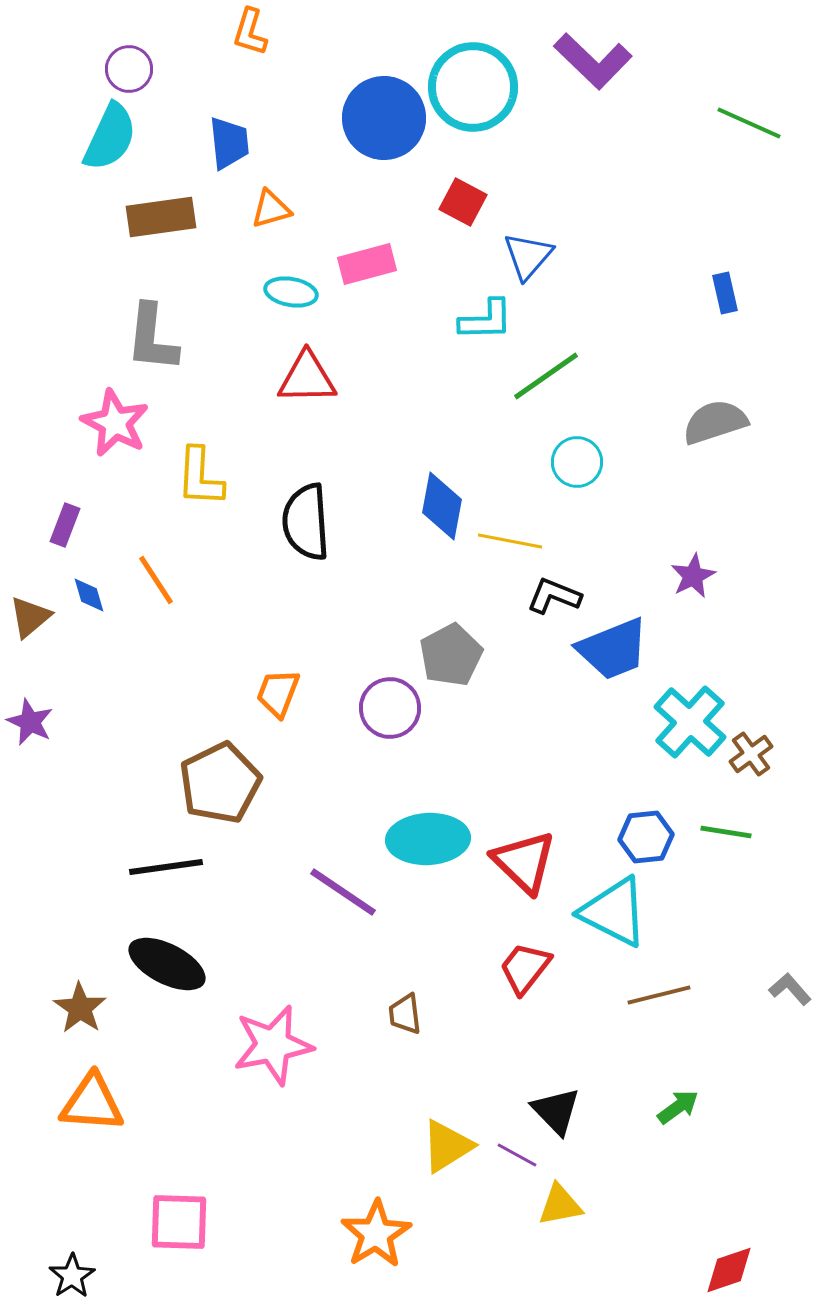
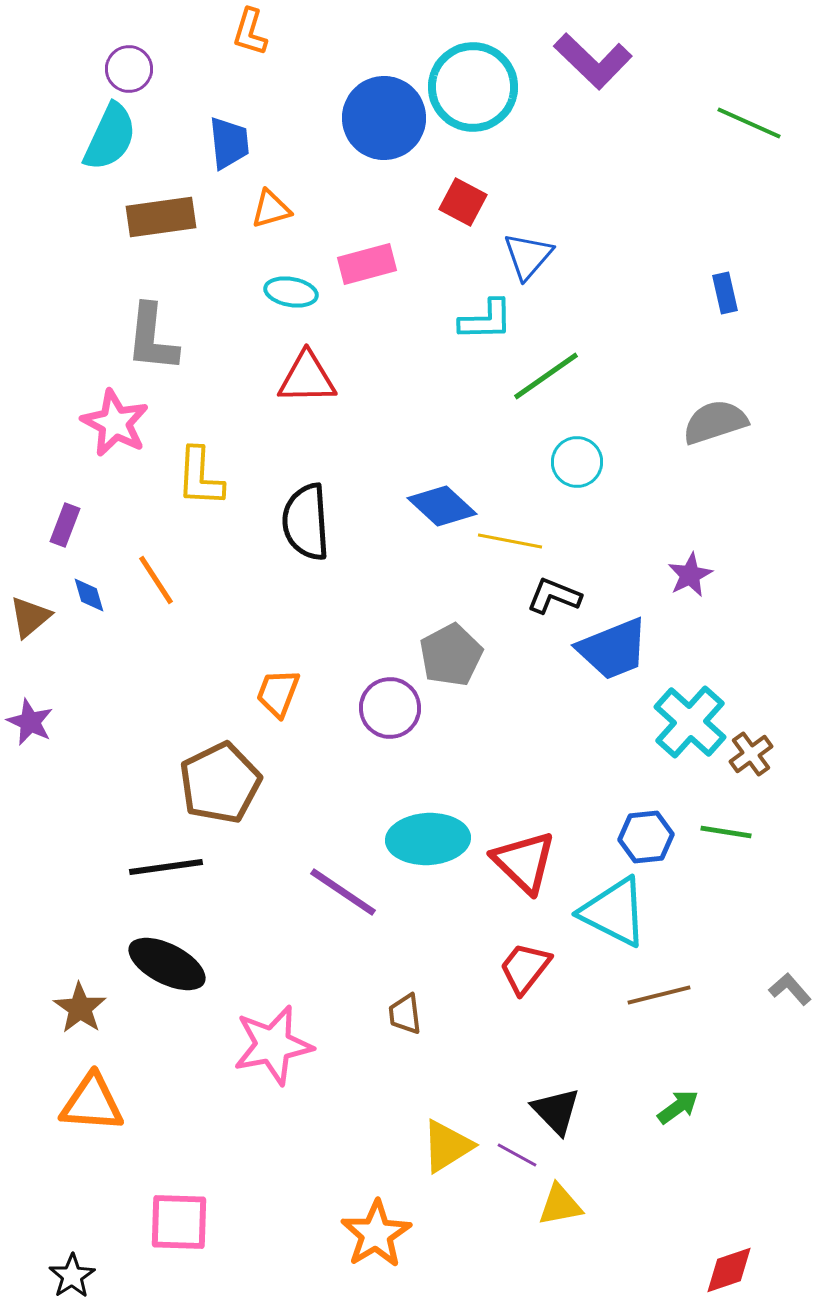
blue diamond at (442, 506): rotated 58 degrees counterclockwise
purple star at (693, 576): moved 3 px left, 1 px up
